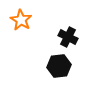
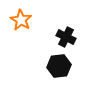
black cross: moved 2 px left
